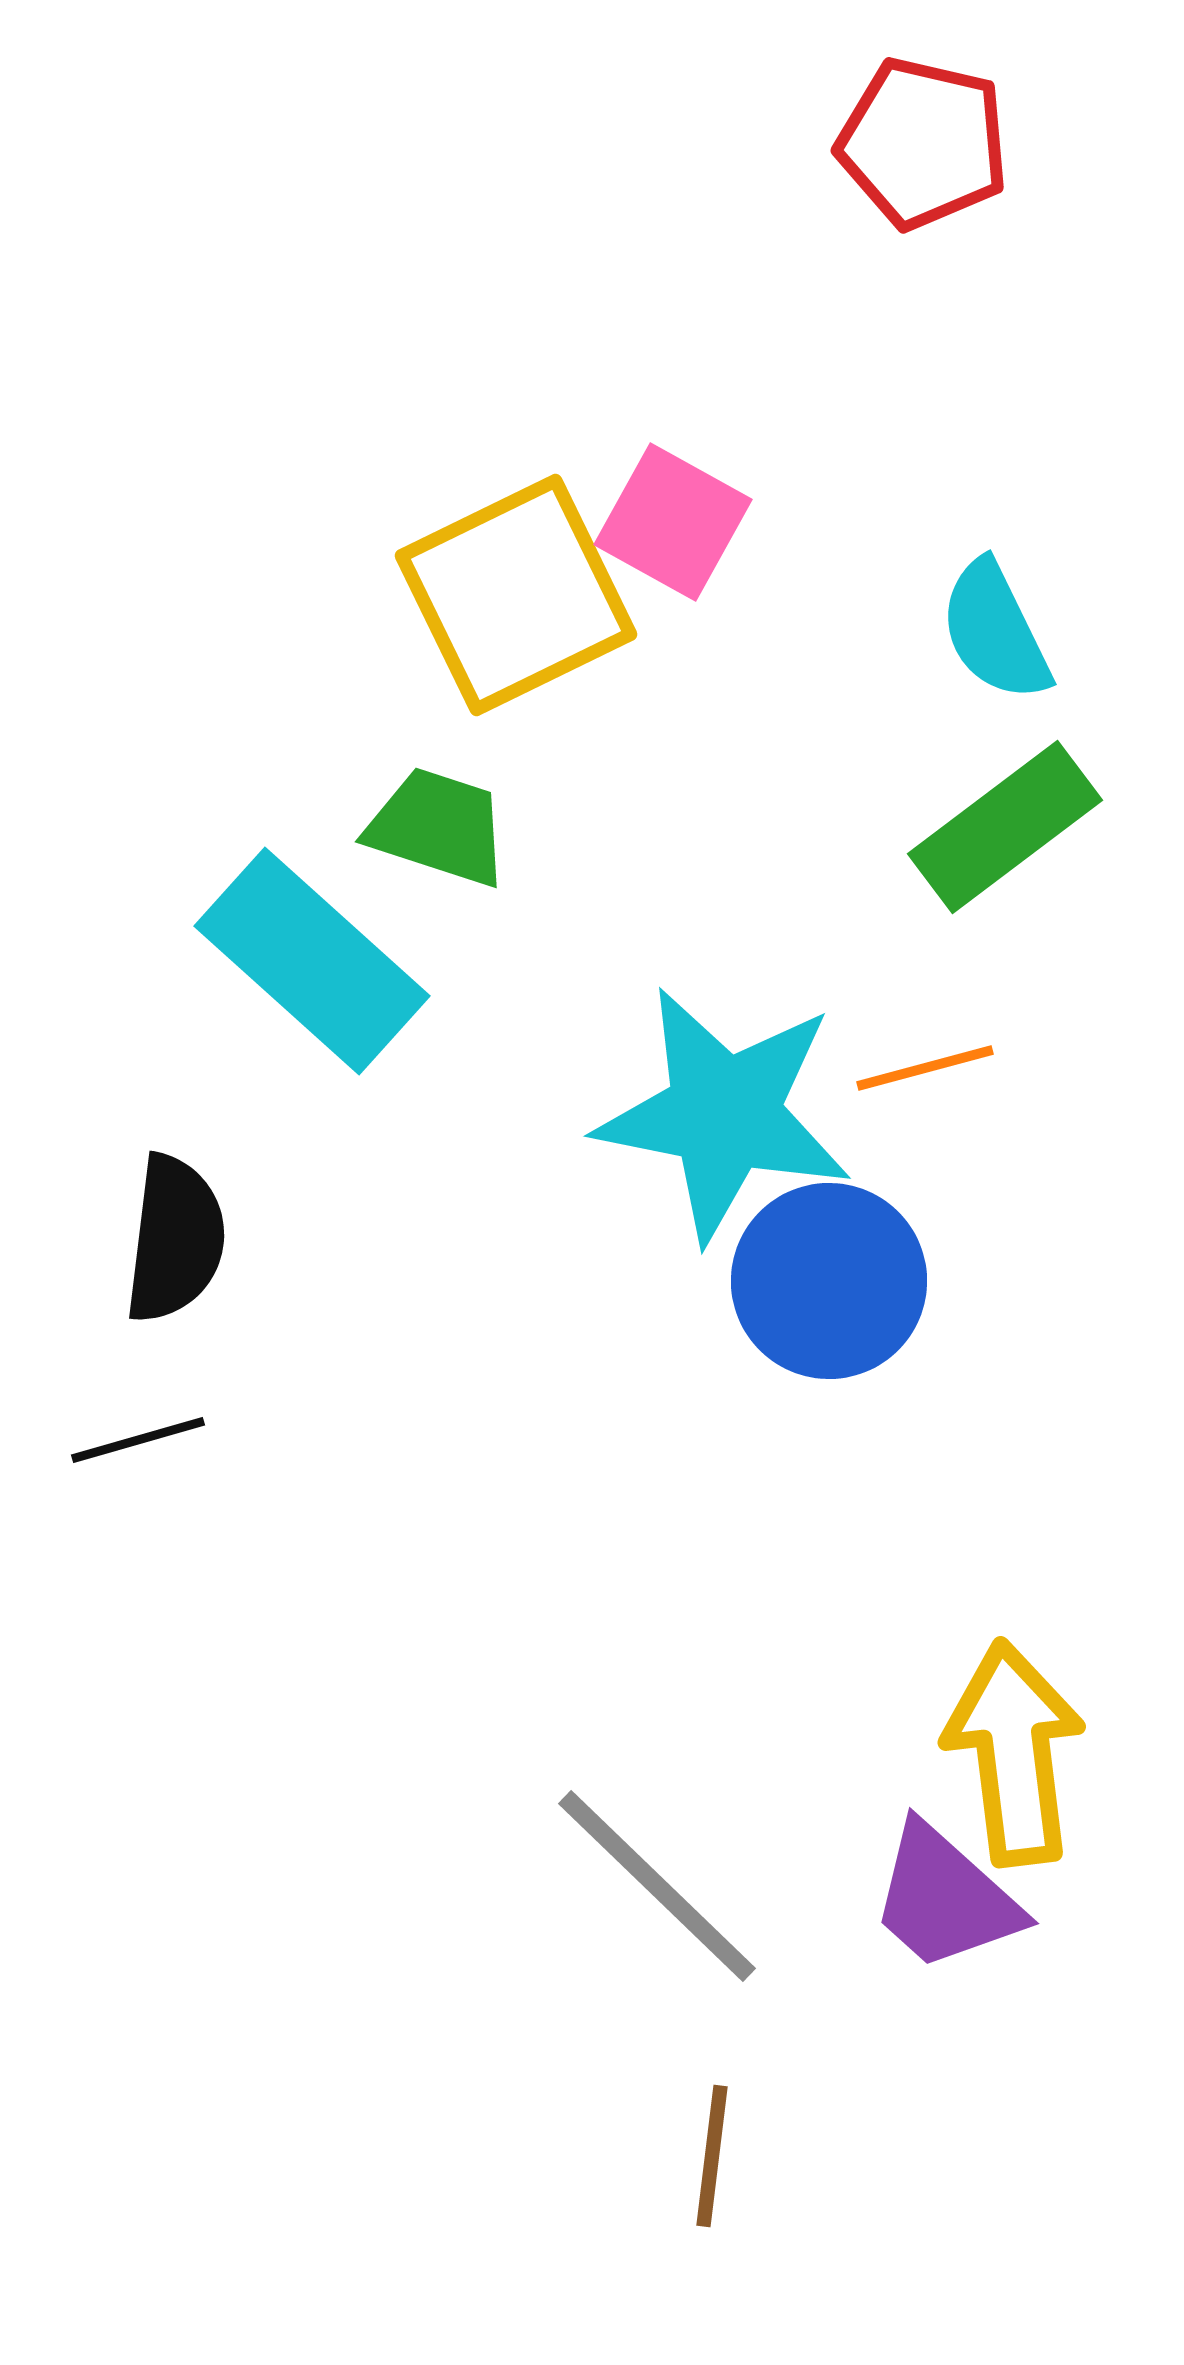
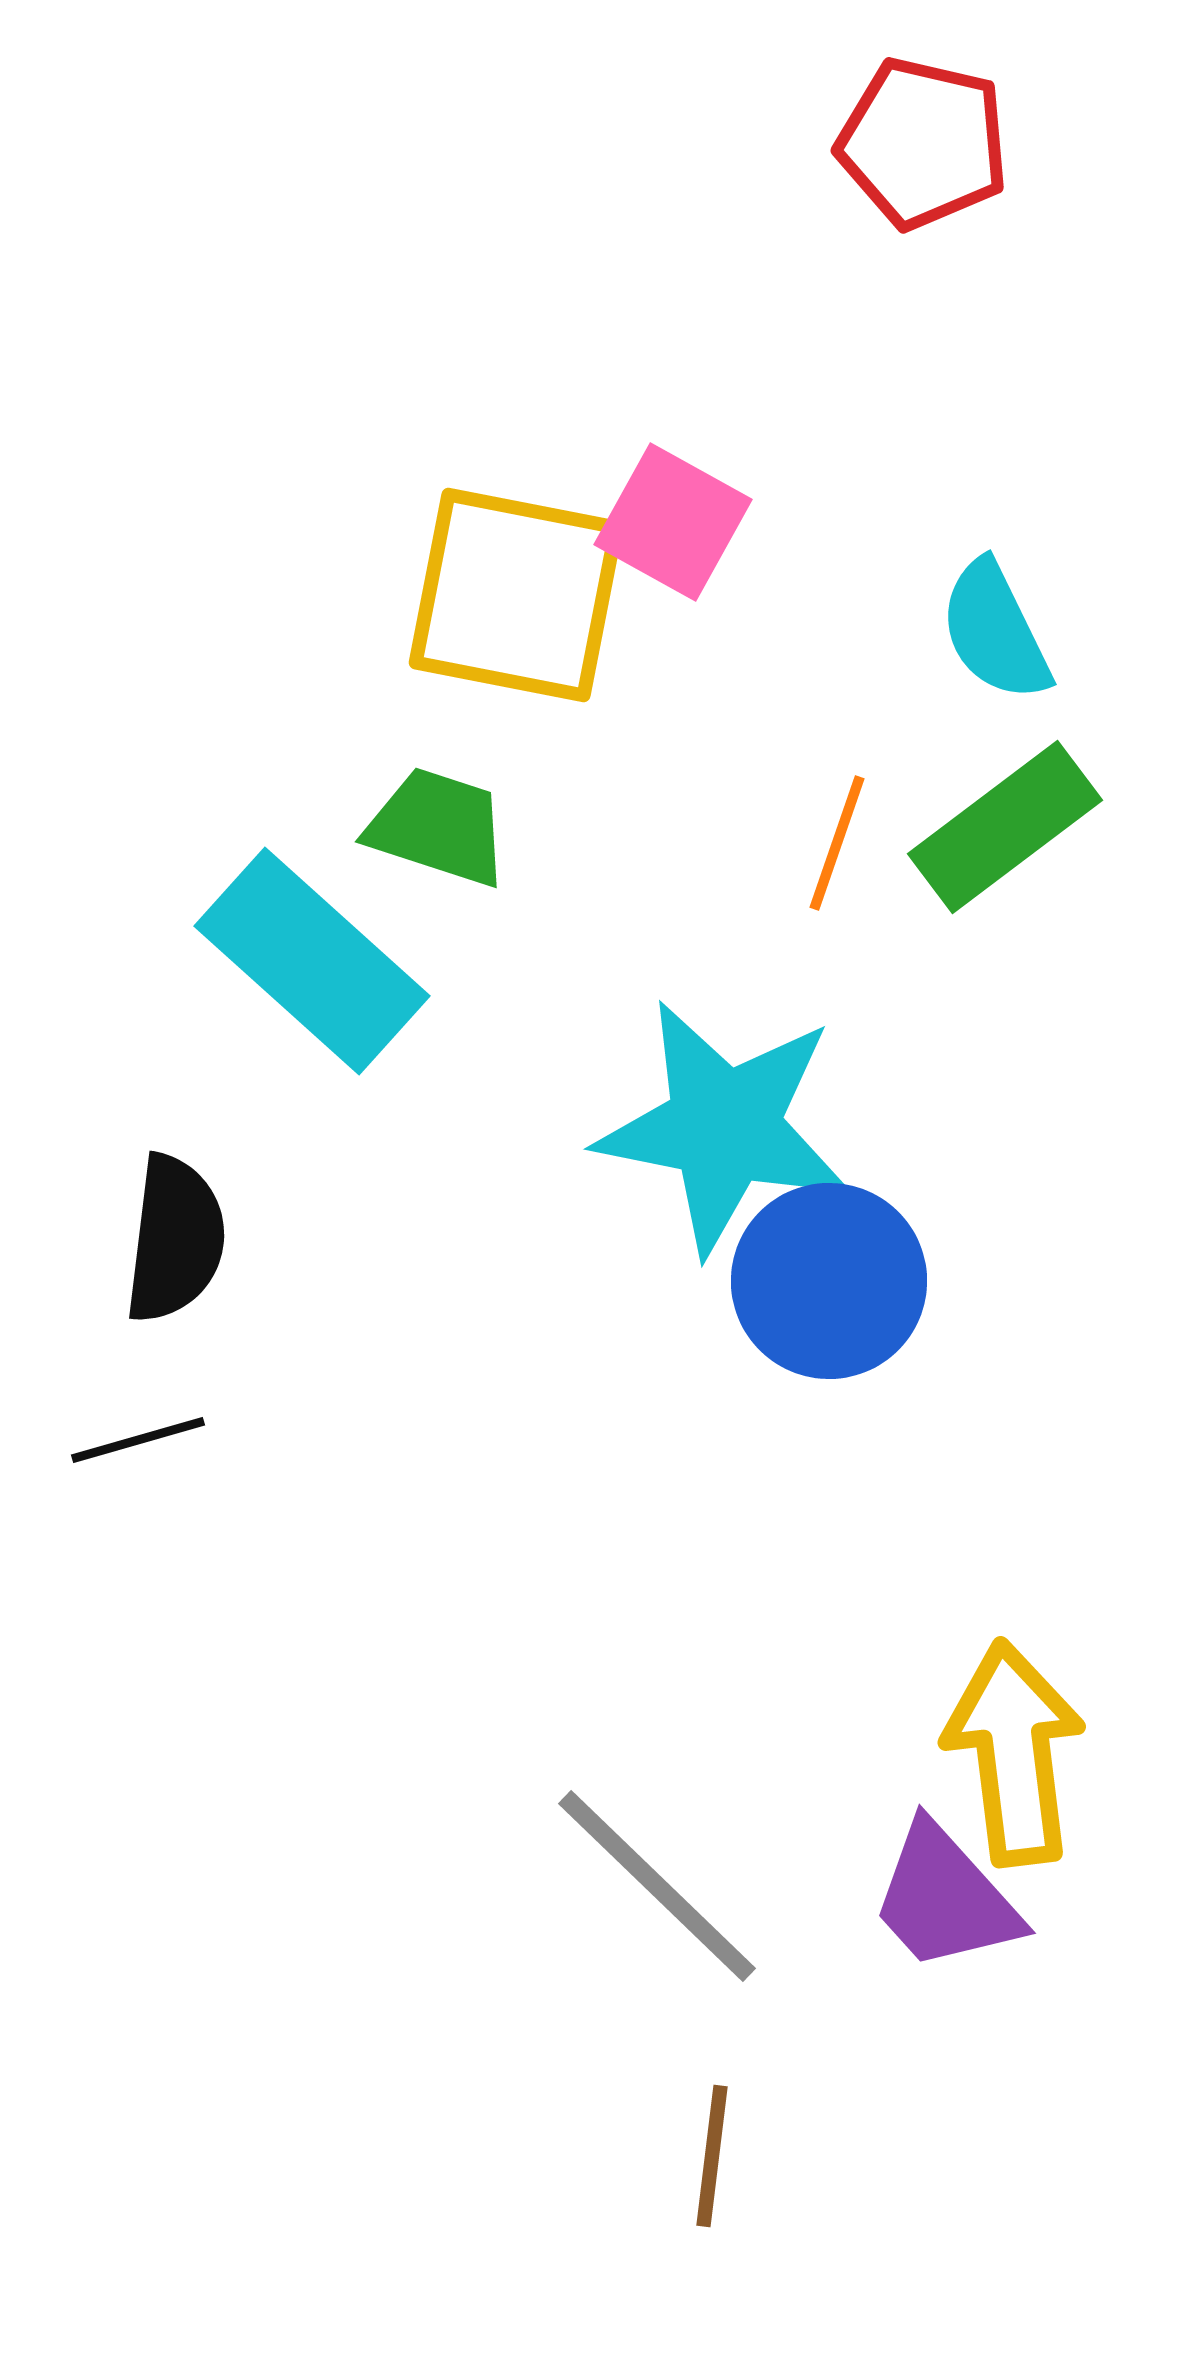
yellow square: rotated 37 degrees clockwise
orange line: moved 88 px left, 225 px up; rotated 56 degrees counterclockwise
cyan star: moved 13 px down
purple trapezoid: rotated 6 degrees clockwise
